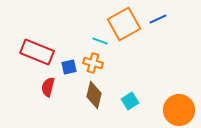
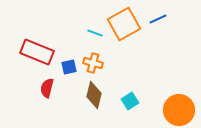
cyan line: moved 5 px left, 8 px up
red semicircle: moved 1 px left, 1 px down
